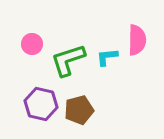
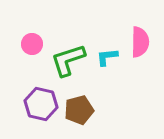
pink semicircle: moved 3 px right, 2 px down
